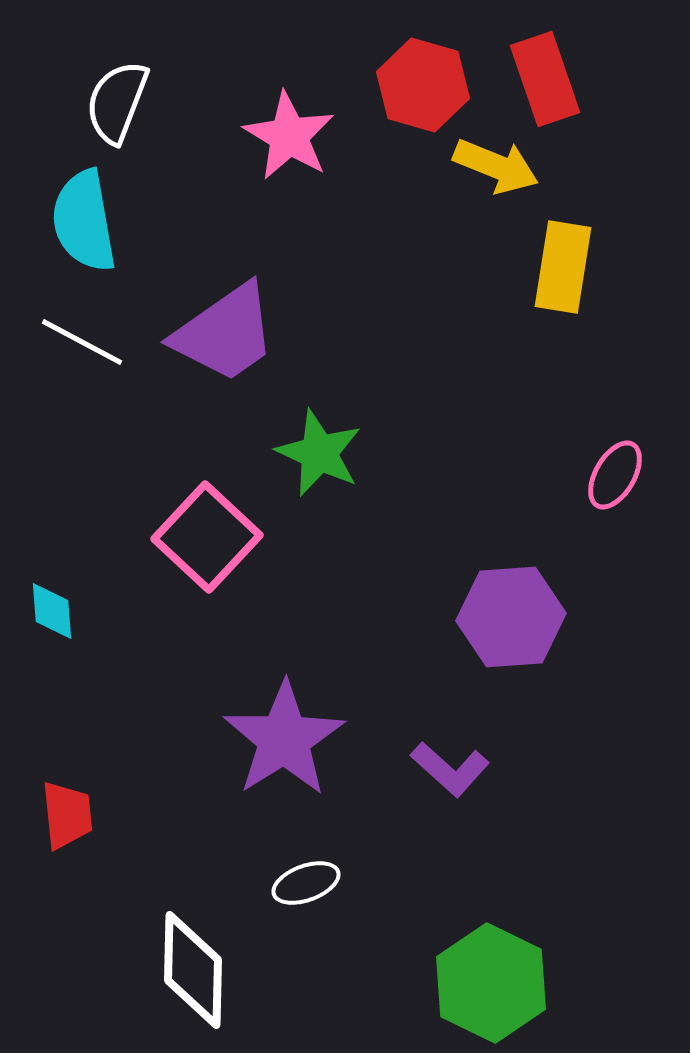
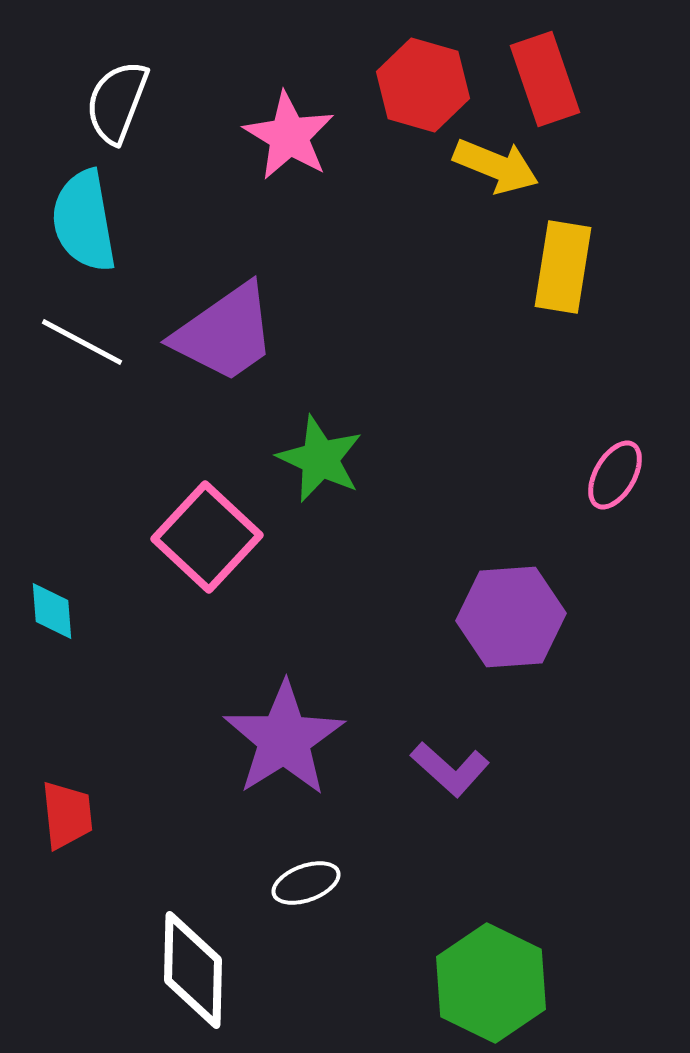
green star: moved 1 px right, 6 px down
